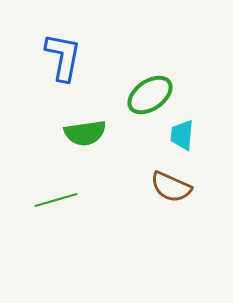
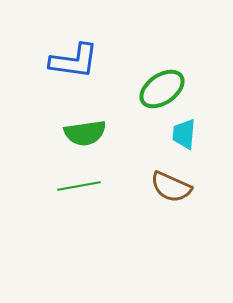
blue L-shape: moved 11 px right, 4 px down; rotated 87 degrees clockwise
green ellipse: moved 12 px right, 6 px up
cyan trapezoid: moved 2 px right, 1 px up
green line: moved 23 px right, 14 px up; rotated 6 degrees clockwise
